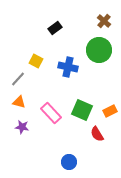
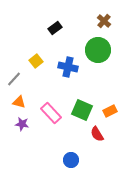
green circle: moved 1 px left
yellow square: rotated 24 degrees clockwise
gray line: moved 4 px left
purple star: moved 3 px up
blue circle: moved 2 px right, 2 px up
